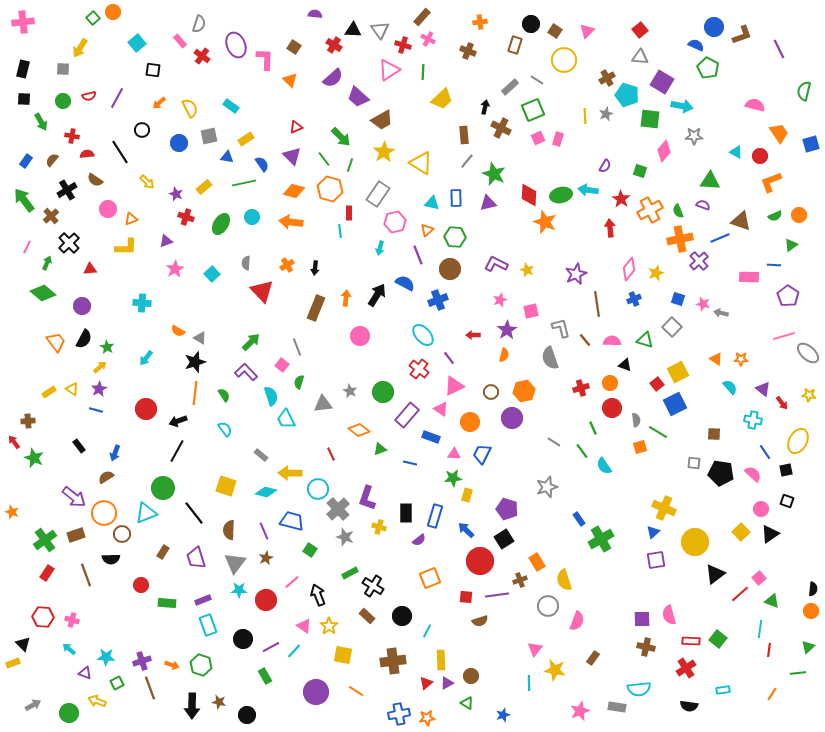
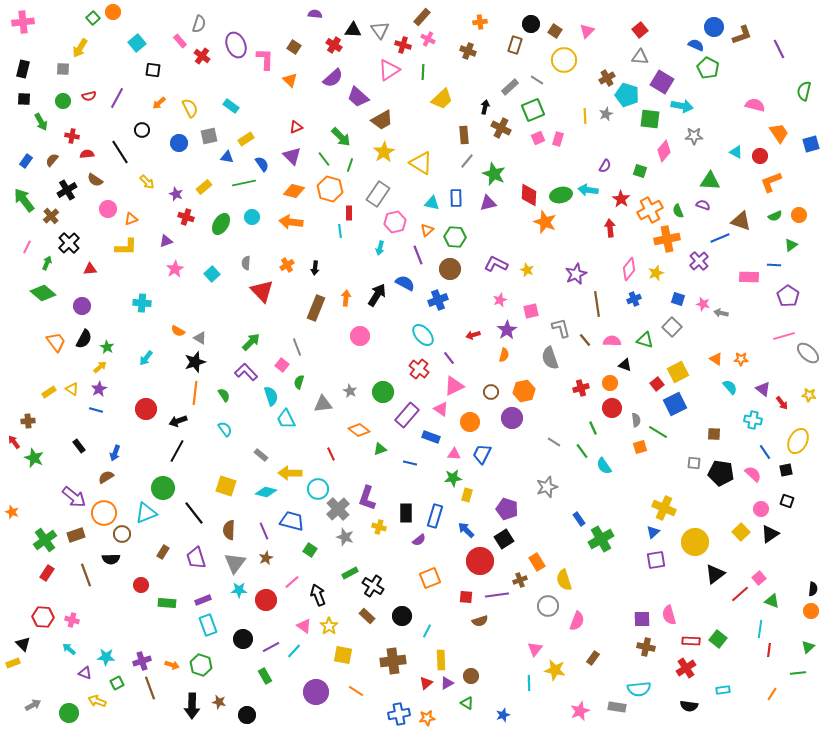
orange cross at (680, 239): moved 13 px left
red arrow at (473, 335): rotated 16 degrees counterclockwise
